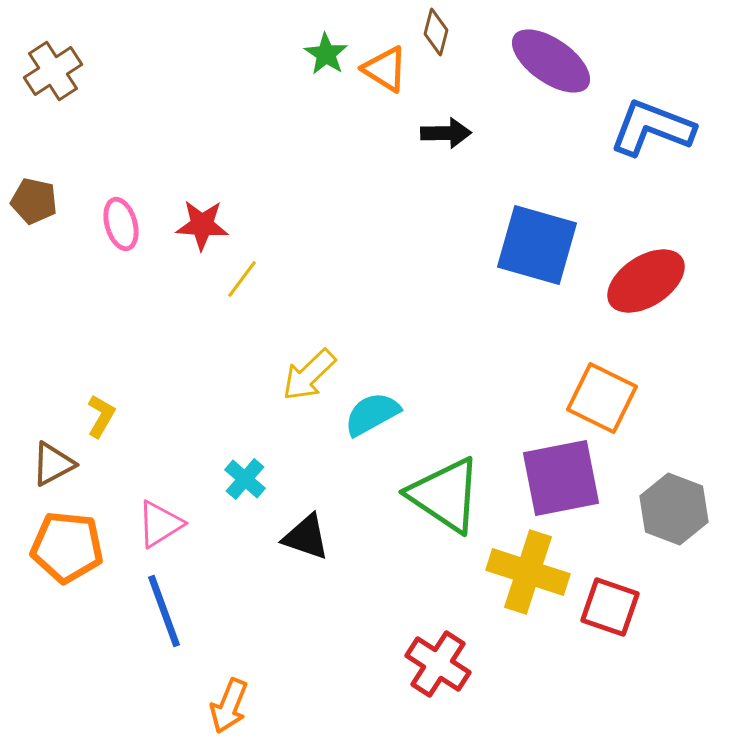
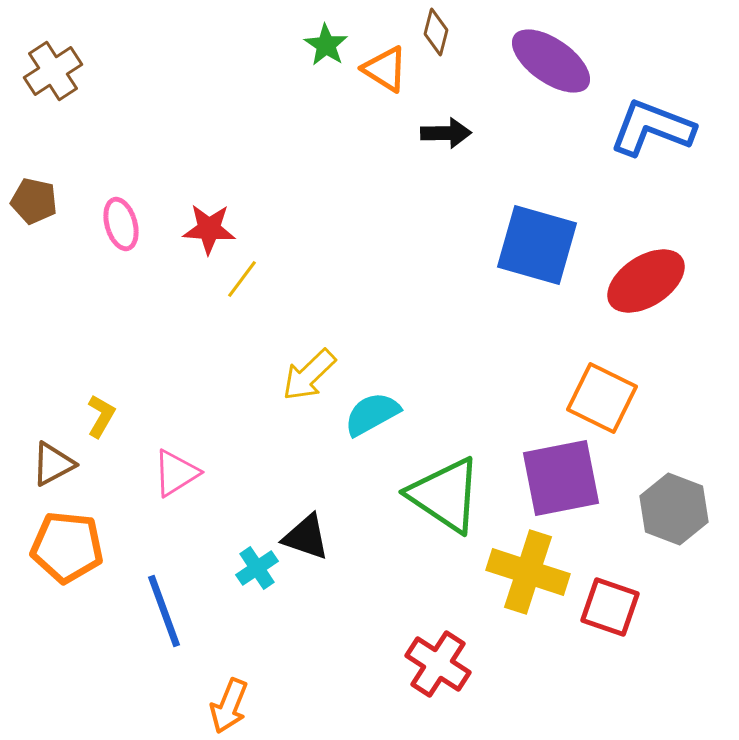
green star: moved 9 px up
red star: moved 7 px right, 4 px down
cyan cross: moved 12 px right, 89 px down; rotated 15 degrees clockwise
pink triangle: moved 16 px right, 51 px up
